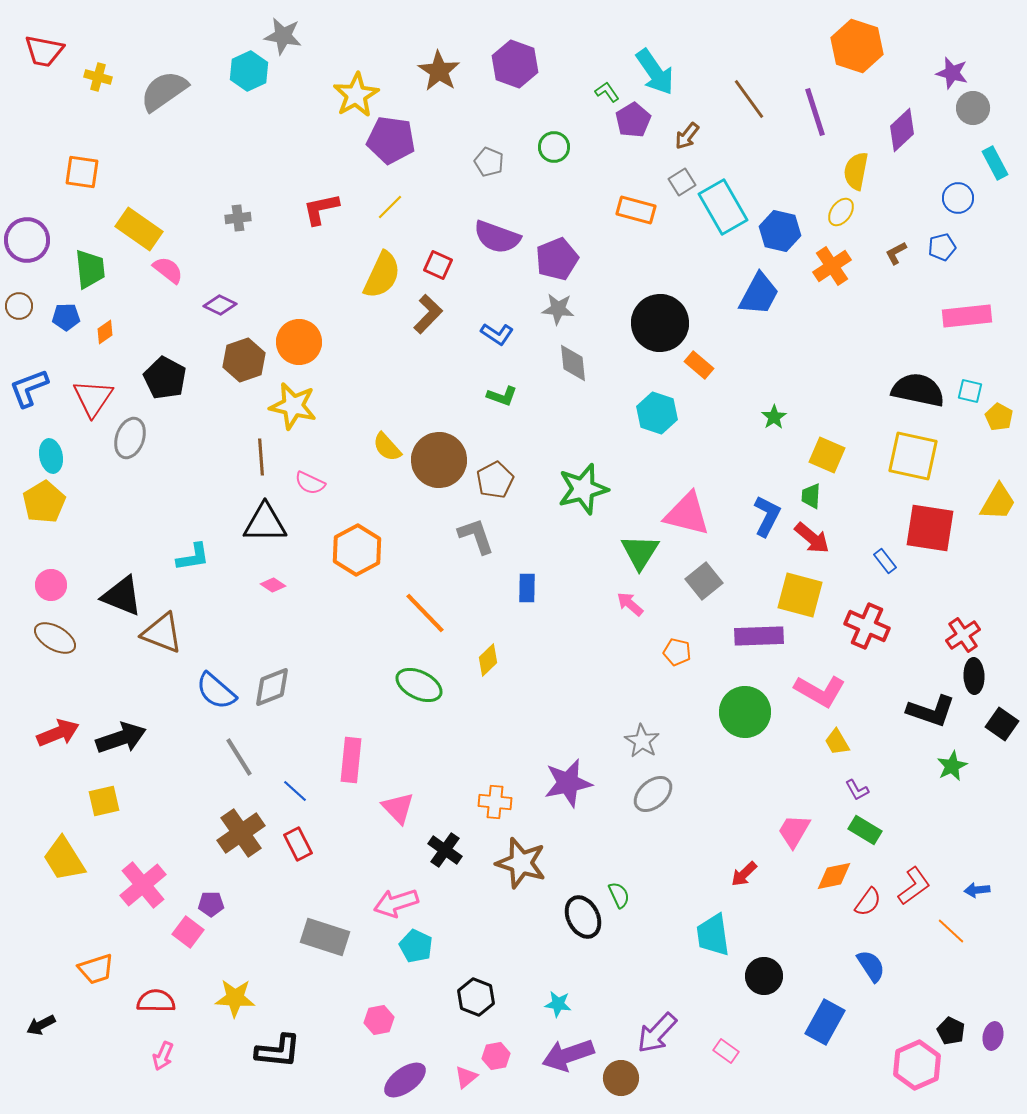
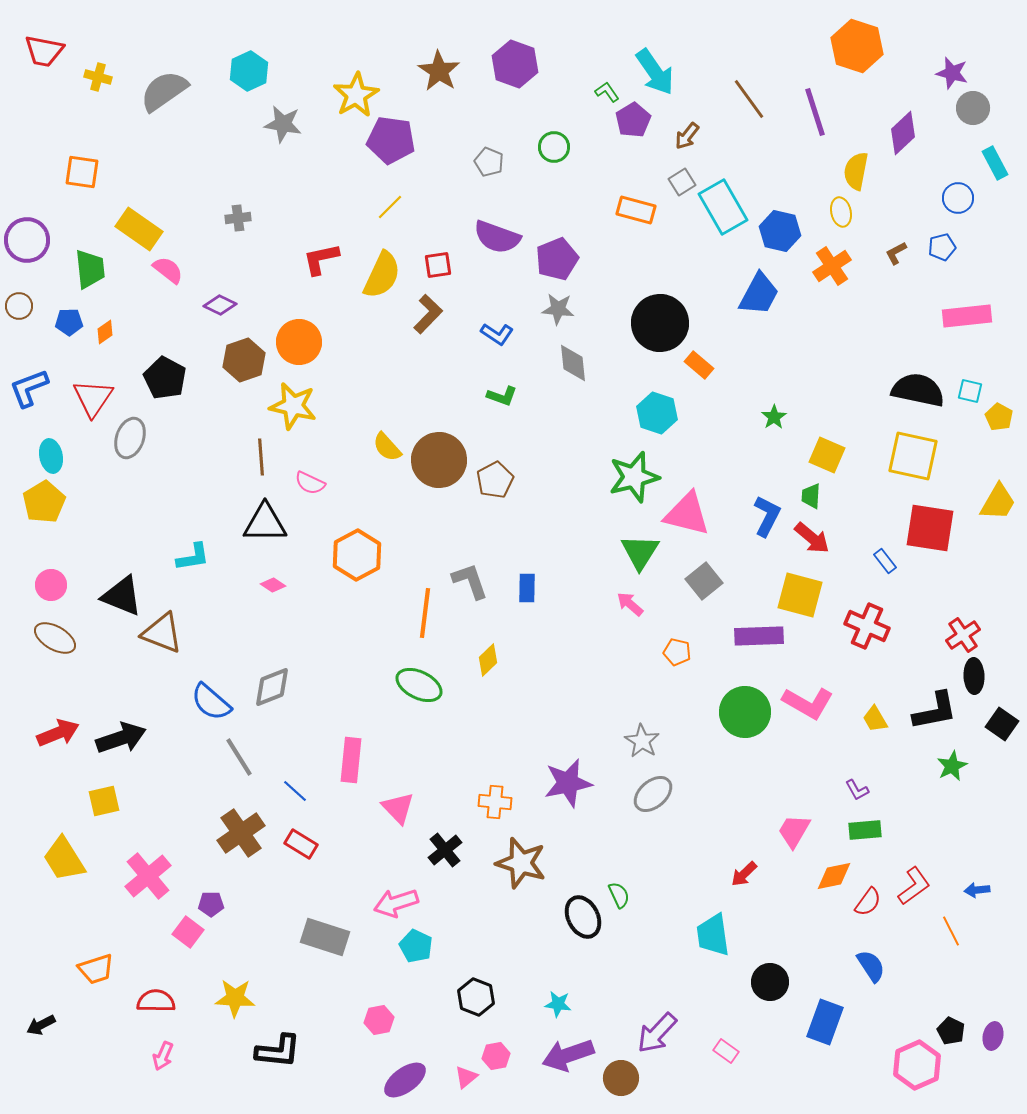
gray star at (283, 36): moved 88 px down
purple diamond at (902, 130): moved 1 px right, 3 px down
red L-shape at (321, 209): moved 50 px down
yellow ellipse at (841, 212): rotated 48 degrees counterclockwise
red square at (438, 265): rotated 32 degrees counterclockwise
blue pentagon at (66, 317): moved 3 px right, 5 px down
green star at (583, 489): moved 51 px right, 12 px up
gray L-shape at (476, 536): moved 6 px left, 45 px down
orange hexagon at (357, 550): moved 5 px down
orange line at (425, 613): rotated 51 degrees clockwise
blue semicircle at (216, 691): moved 5 px left, 11 px down
pink L-shape at (820, 691): moved 12 px left, 12 px down
black L-shape at (931, 711): moved 4 px right; rotated 30 degrees counterclockwise
yellow trapezoid at (837, 742): moved 38 px right, 23 px up
green rectangle at (865, 830): rotated 36 degrees counterclockwise
red rectangle at (298, 844): moved 3 px right; rotated 32 degrees counterclockwise
black cross at (445, 850): rotated 16 degrees clockwise
pink cross at (143, 885): moved 5 px right, 9 px up
orange line at (951, 931): rotated 20 degrees clockwise
black circle at (764, 976): moved 6 px right, 6 px down
blue rectangle at (825, 1022): rotated 9 degrees counterclockwise
